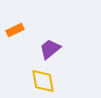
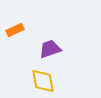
purple trapezoid: rotated 20 degrees clockwise
